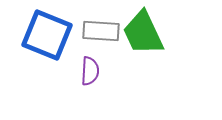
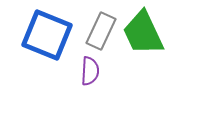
gray rectangle: rotated 69 degrees counterclockwise
